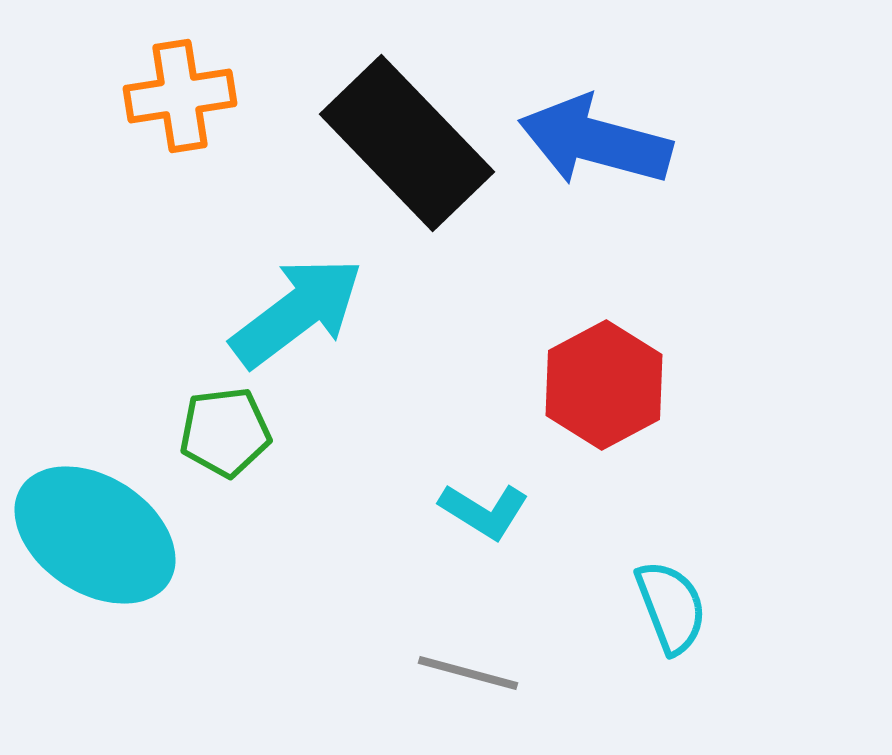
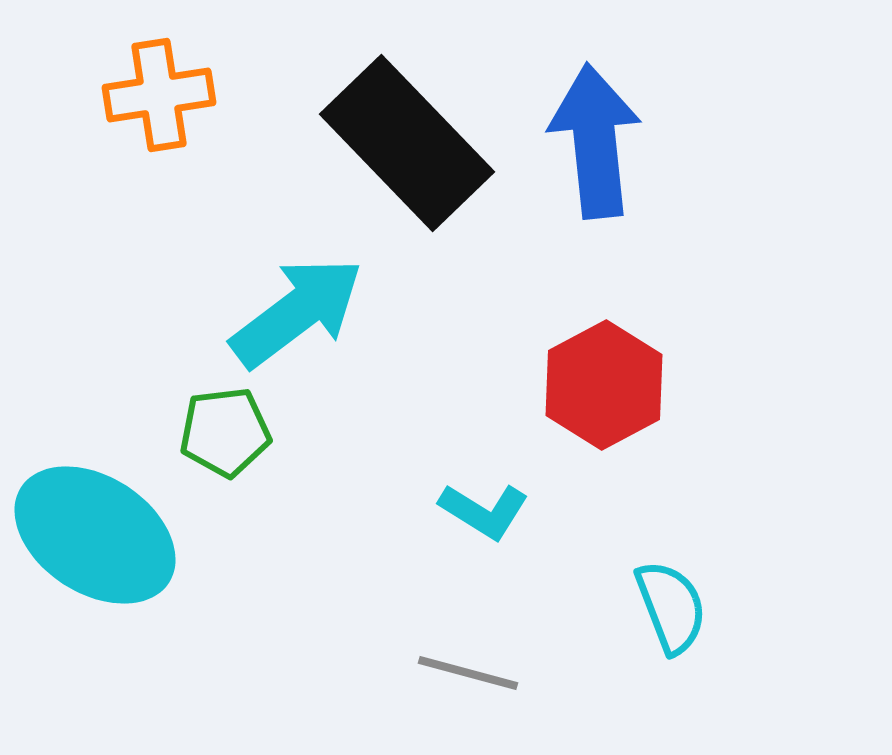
orange cross: moved 21 px left, 1 px up
blue arrow: rotated 69 degrees clockwise
